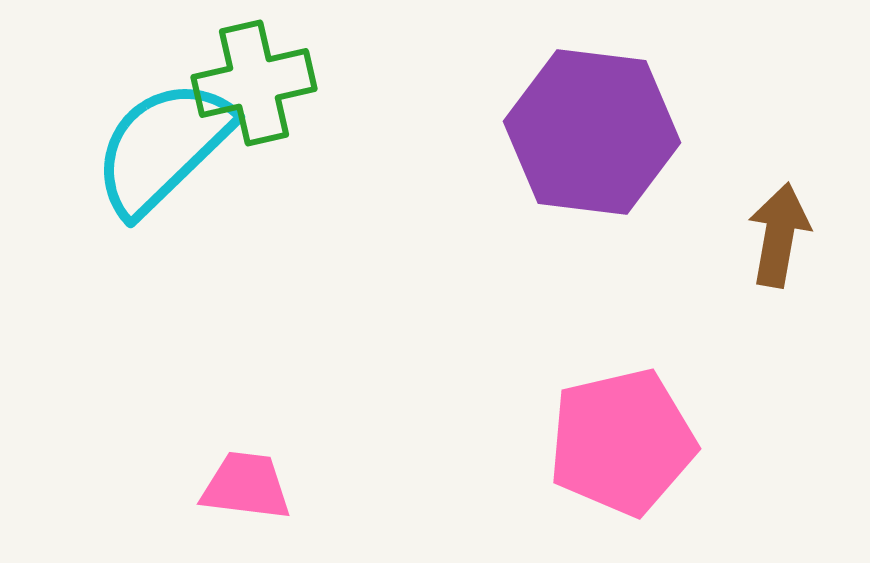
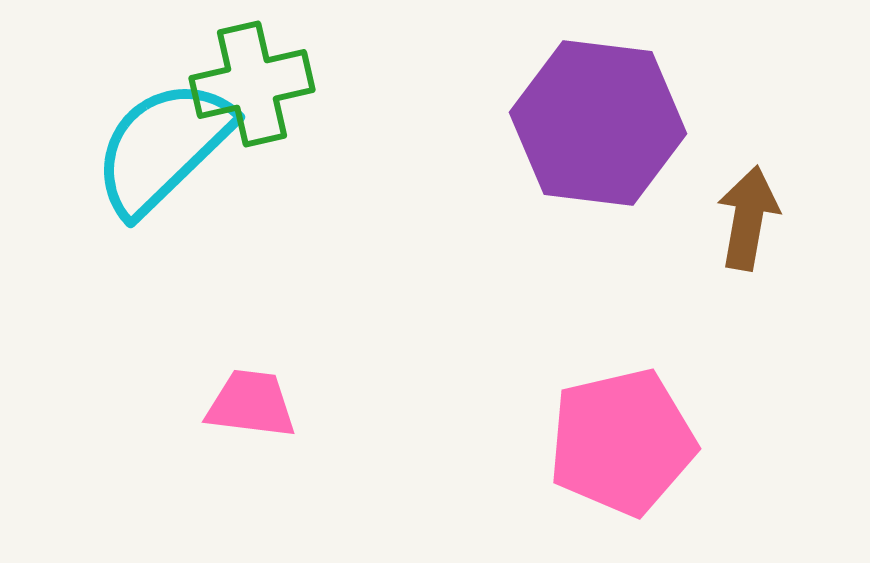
green cross: moved 2 px left, 1 px down
purple hexagon: moved 6 px right, 9 px up
brown arrow: moved 31 px left, 17 px up
pink trapezoid: moved 5 px right, 82 px up
